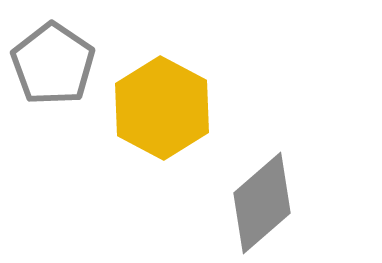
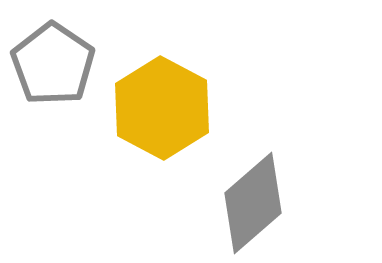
gray diamond: moved 9 px left
